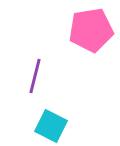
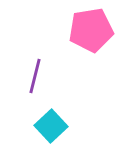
cyan square: rotated 20 degrees clockwise
